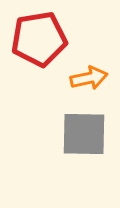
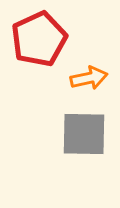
red pentagon: rotated 16 degrees counterclockwise
